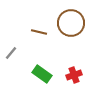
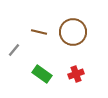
brown circle: moved 2 px right, 9 px down
gray line: moved 3 px right, 3 px up
red cross: moved 2 px right, 1 px up
